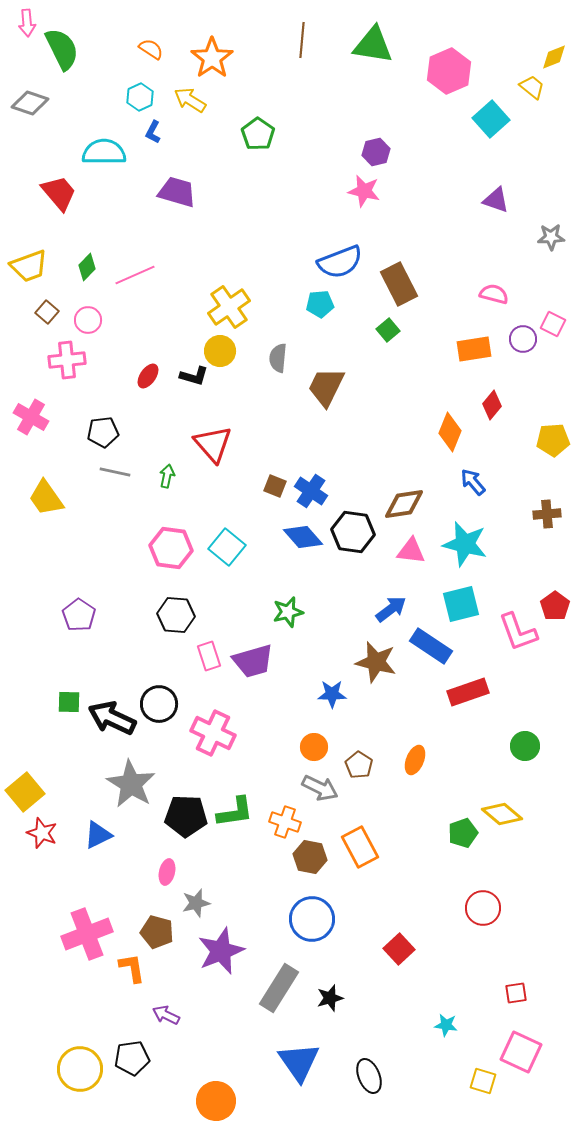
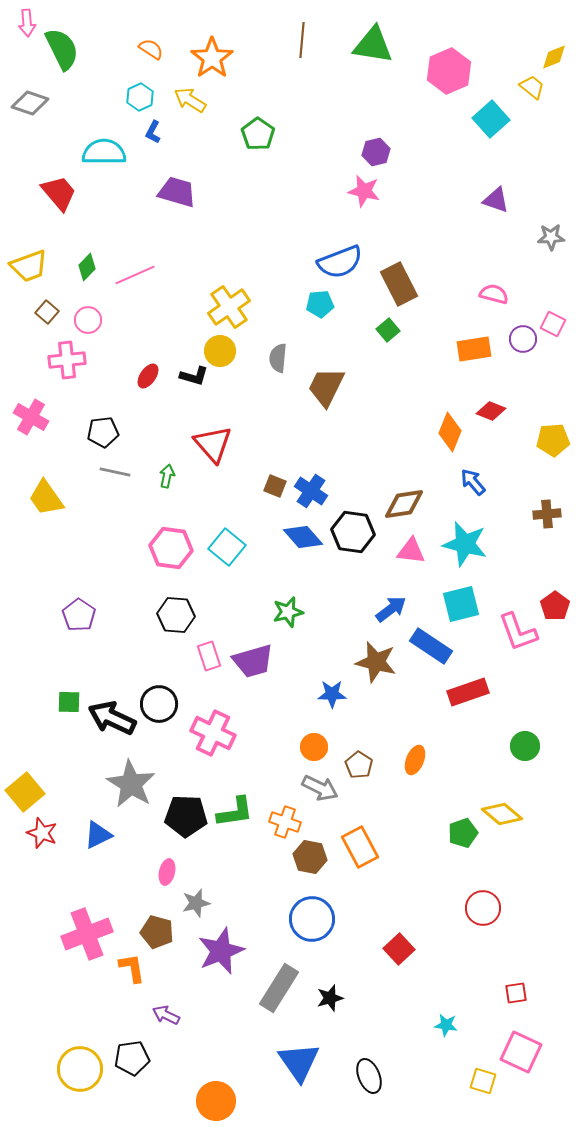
red diamond at (492, 405): moved 1 px left, 6 px down; rotated 72 degrees clockwise
